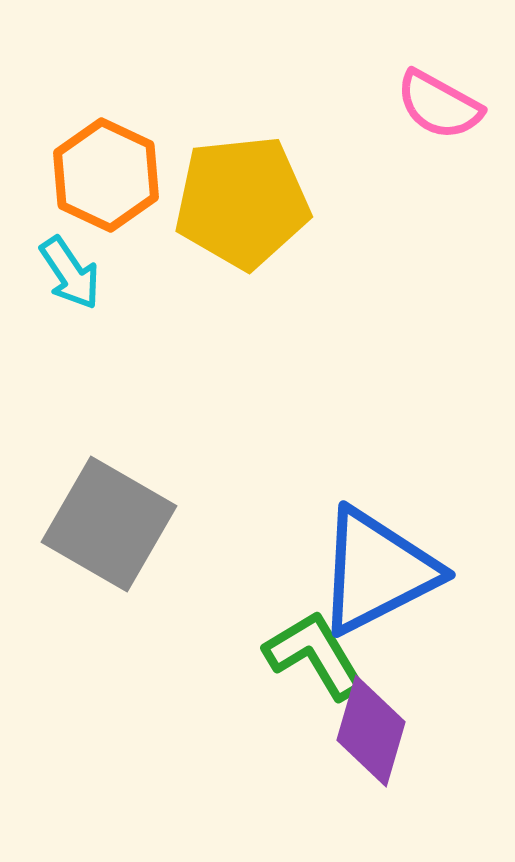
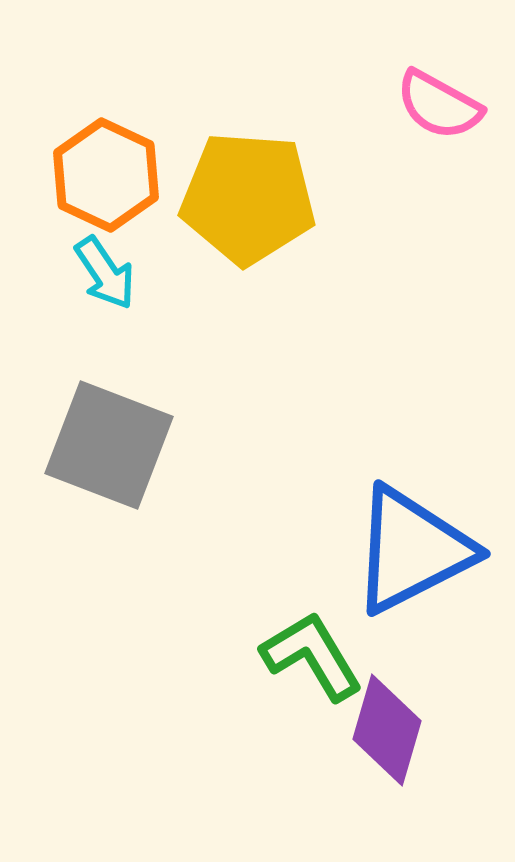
yellow pentagon: moved 6 px right, 4 px up; rotated 10 degrees clockwise
cyan arrow: moved 35 px right
gray square: moved 79 px up; rotated 9 degrees counterclockwise
blue triangle: moved 35 px right, 21 px up
green L-shape: moved 3 px left, 1 px down
purple diamond: moved 16 px right, 1 px up
